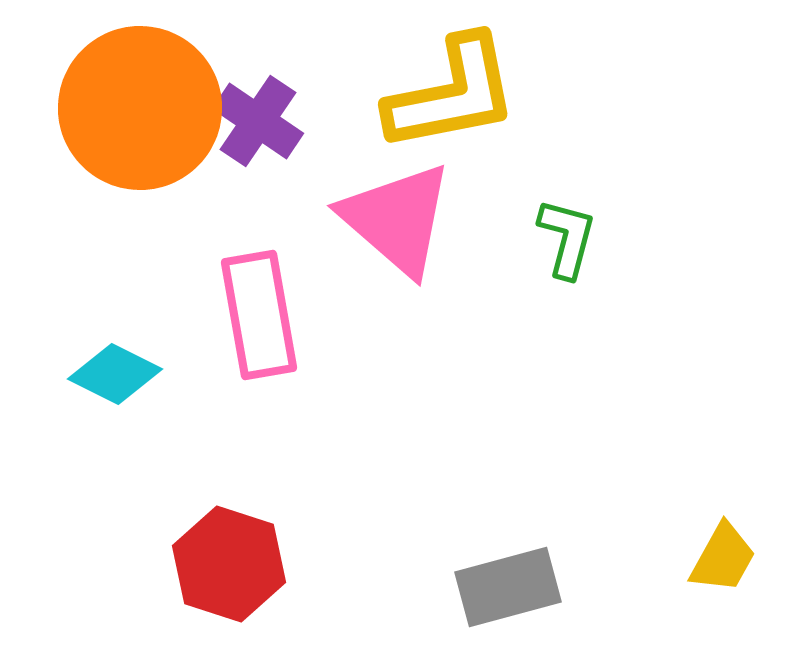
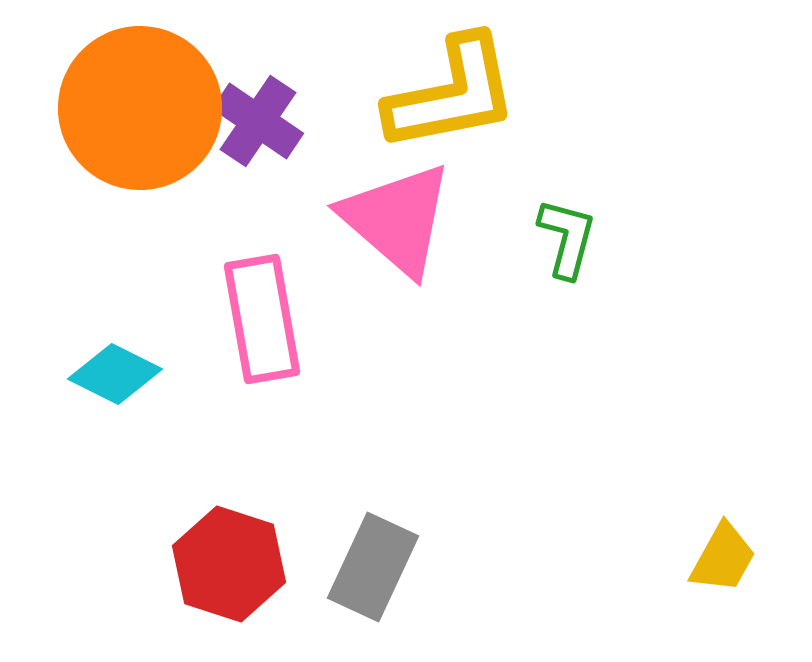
pink rectangle: moved 3 px right, 4 px down
gray rectangle: moved 135 px left, 20 px up; rotated 50 degrees counterclockwise
